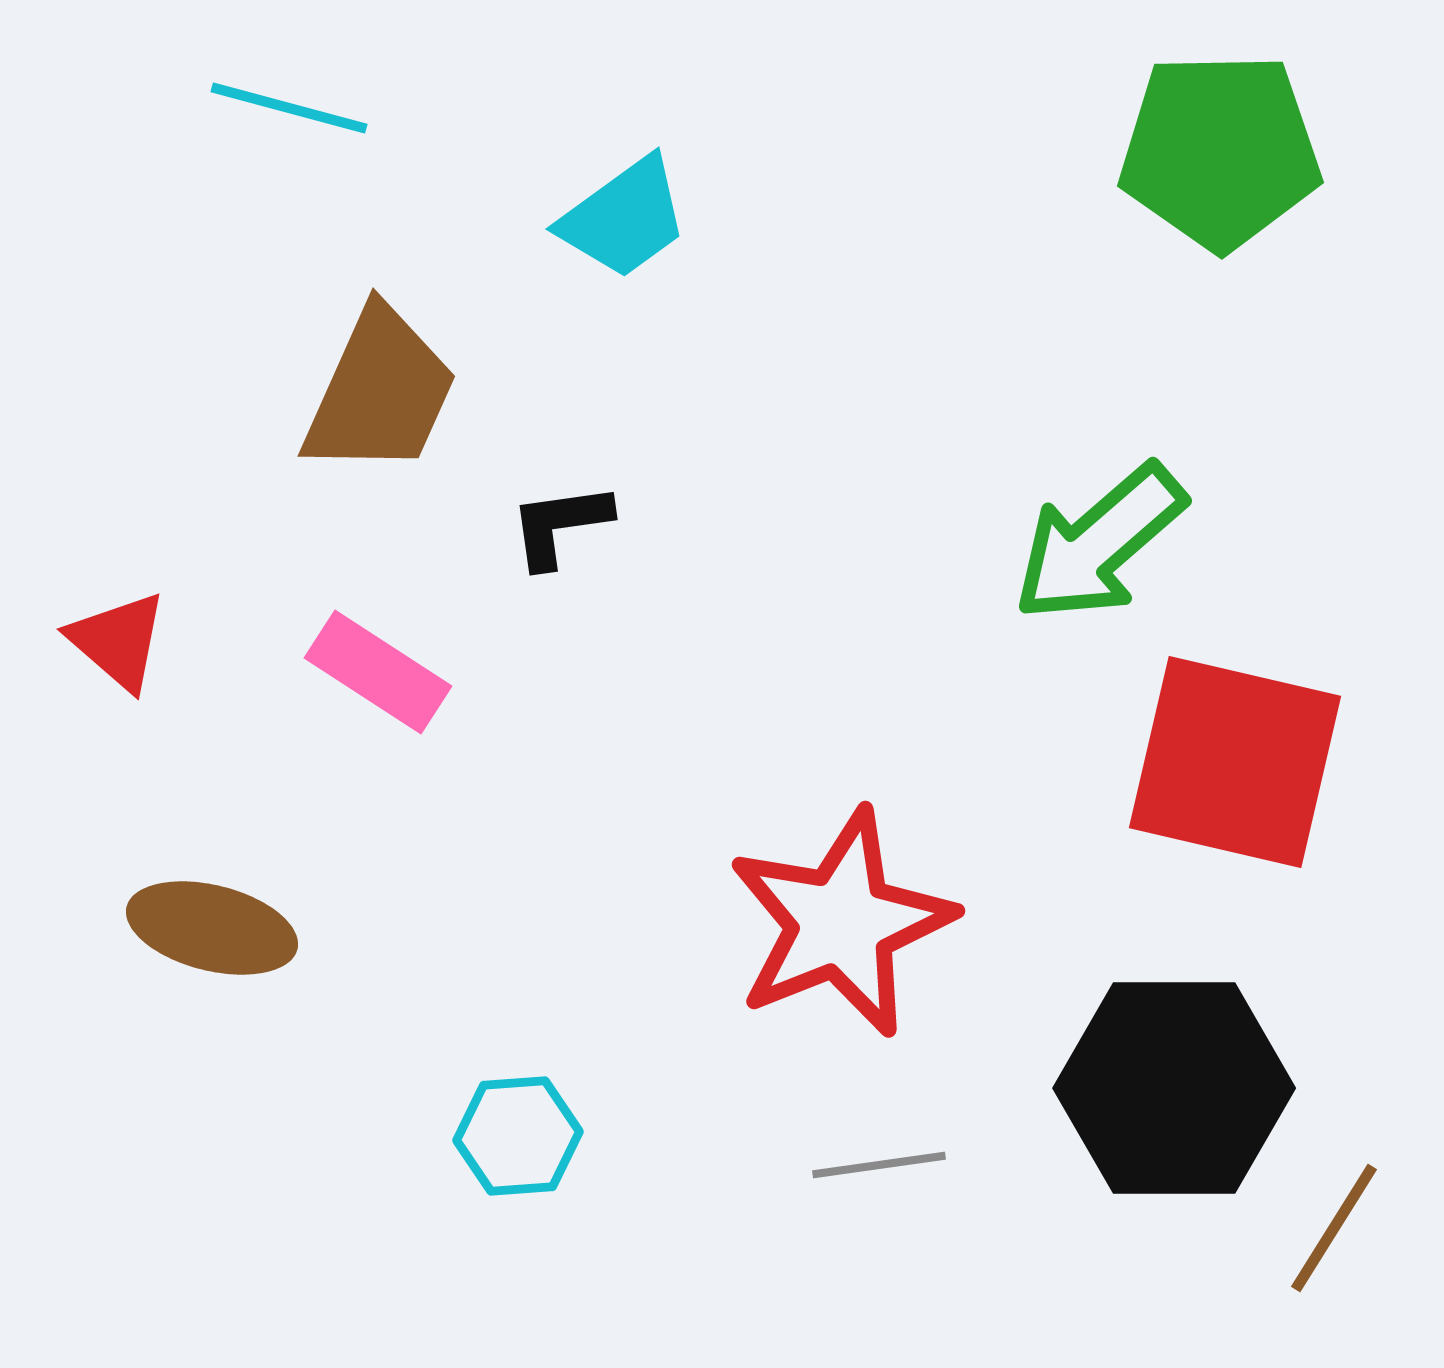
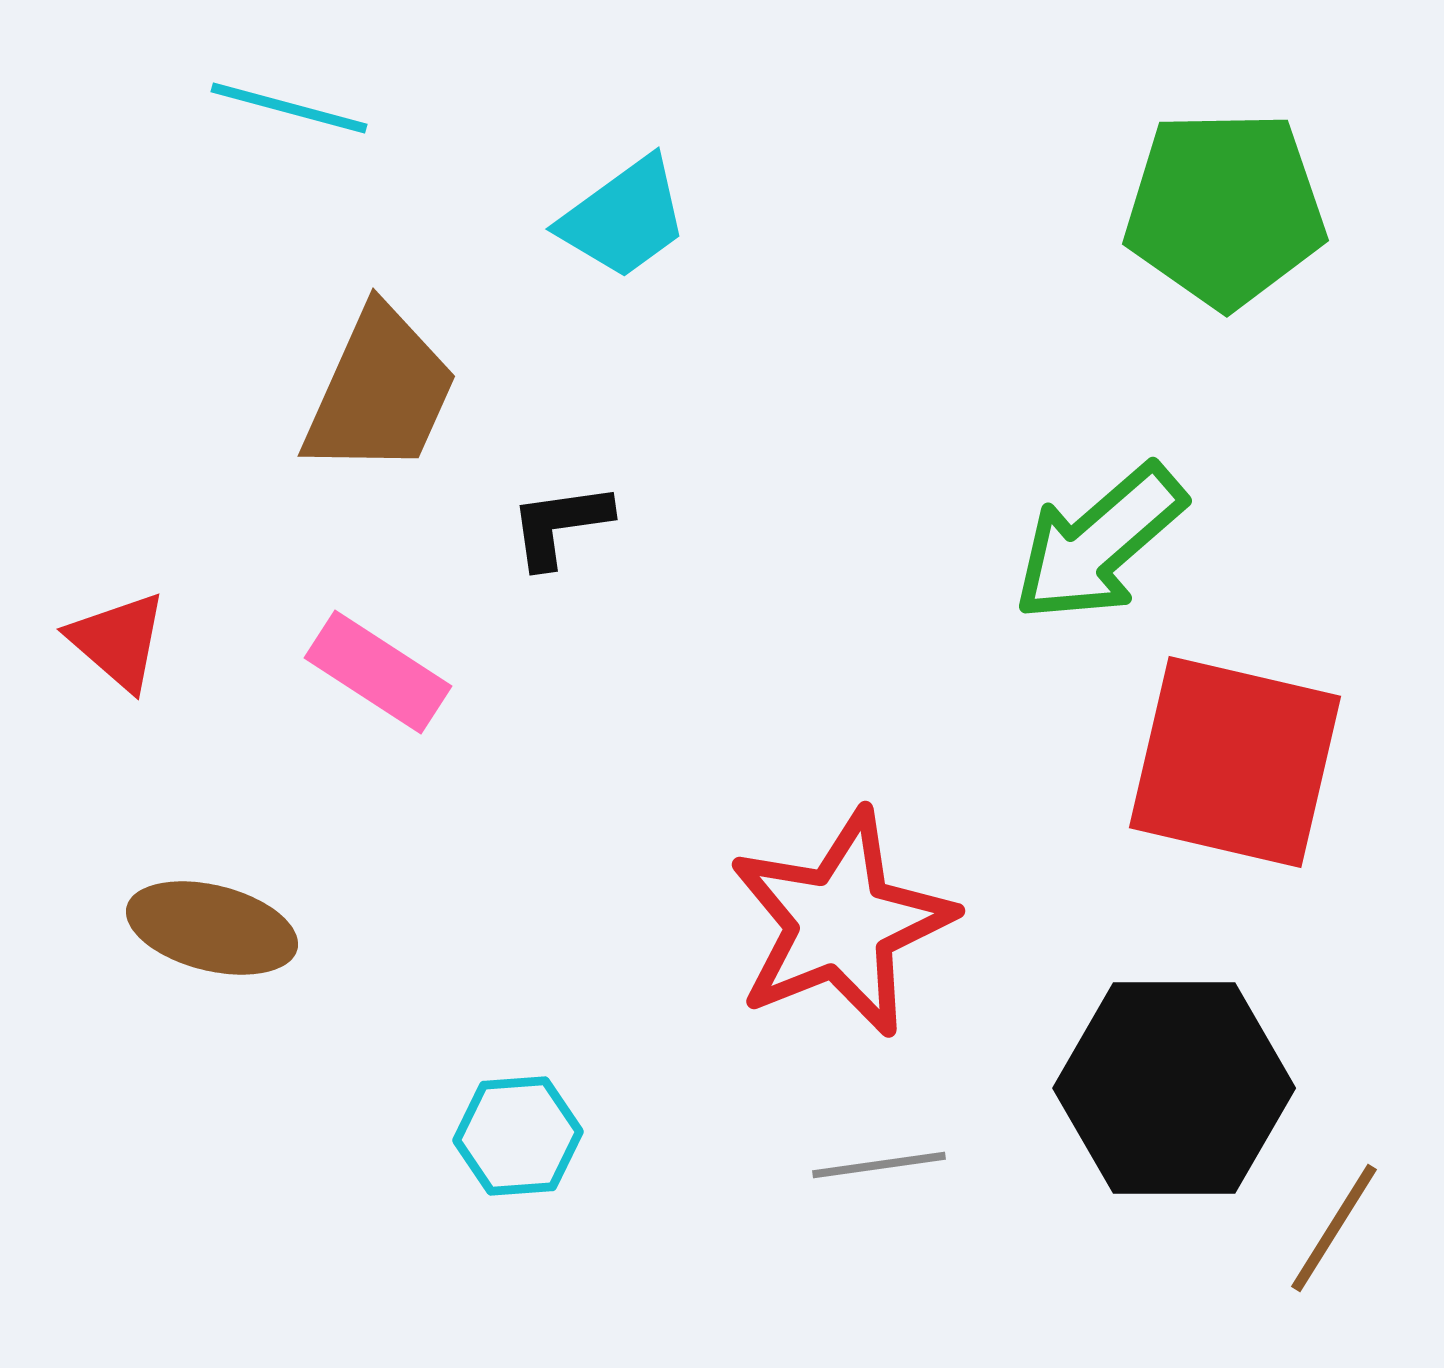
green pentagon: moved 5 px right, 58 px down
